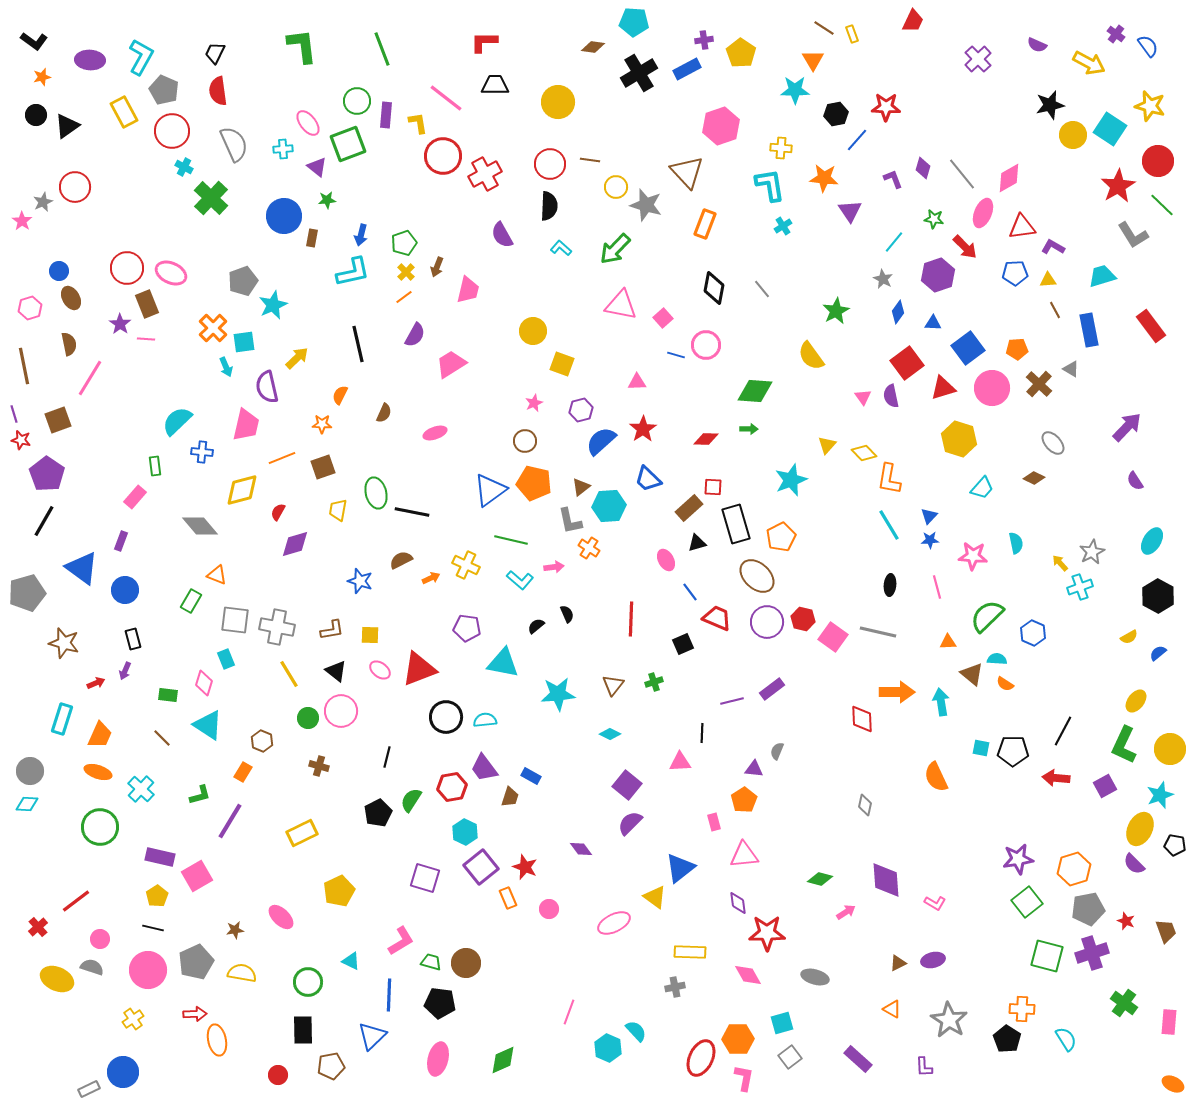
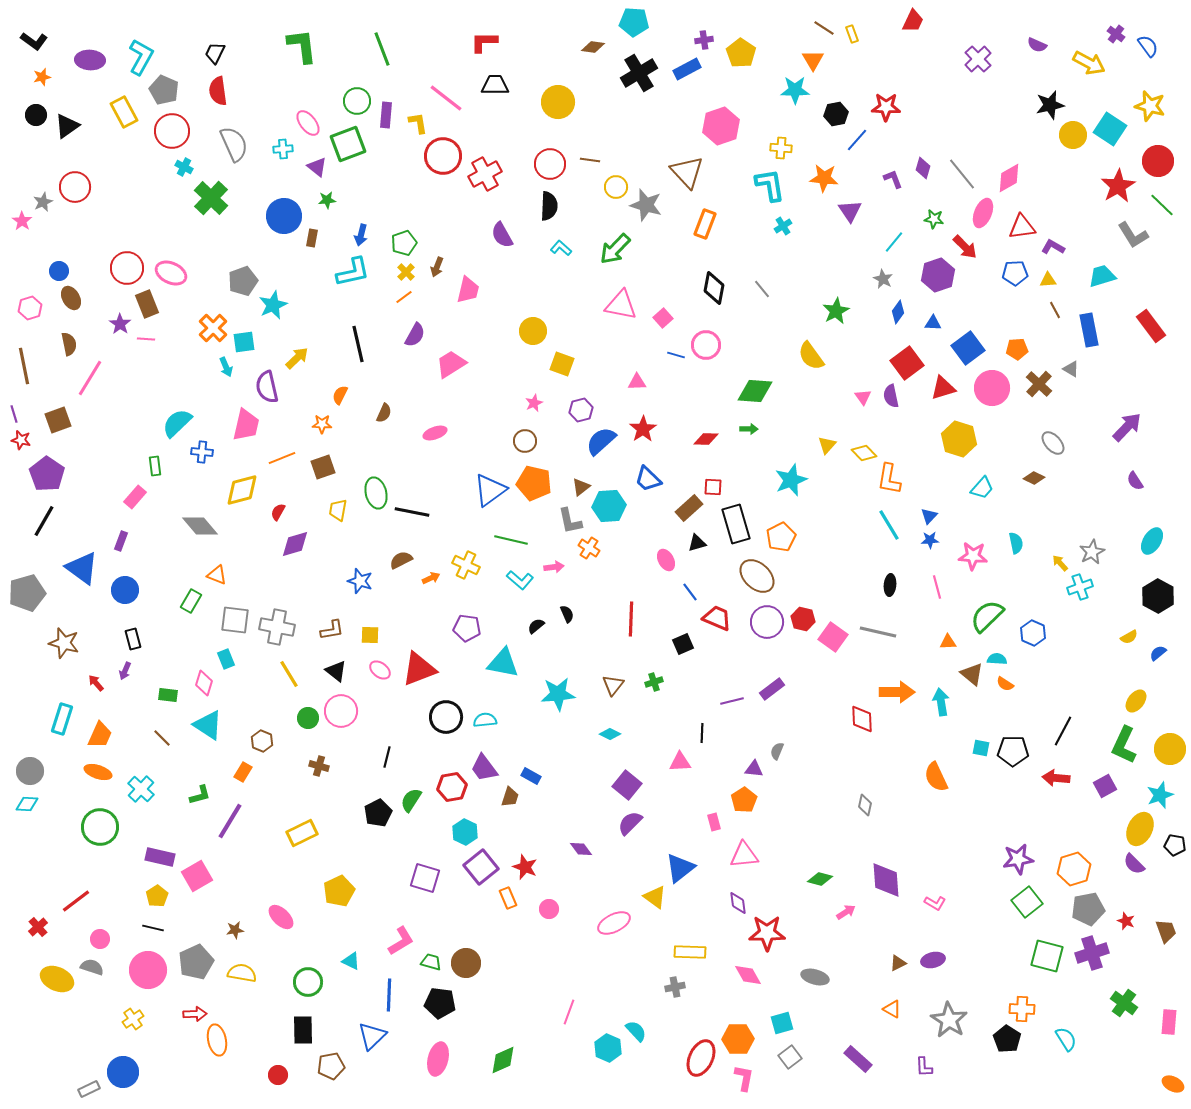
cyan semicircle at (177, 421): moved 2 px down
red arrow at (96, 683): rotated 108 degrees counterclockwise
